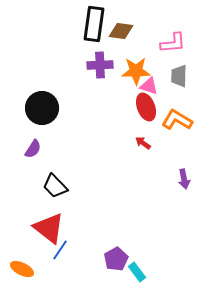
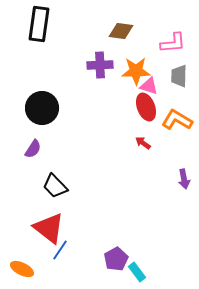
black rectangle: moved 55 px left
